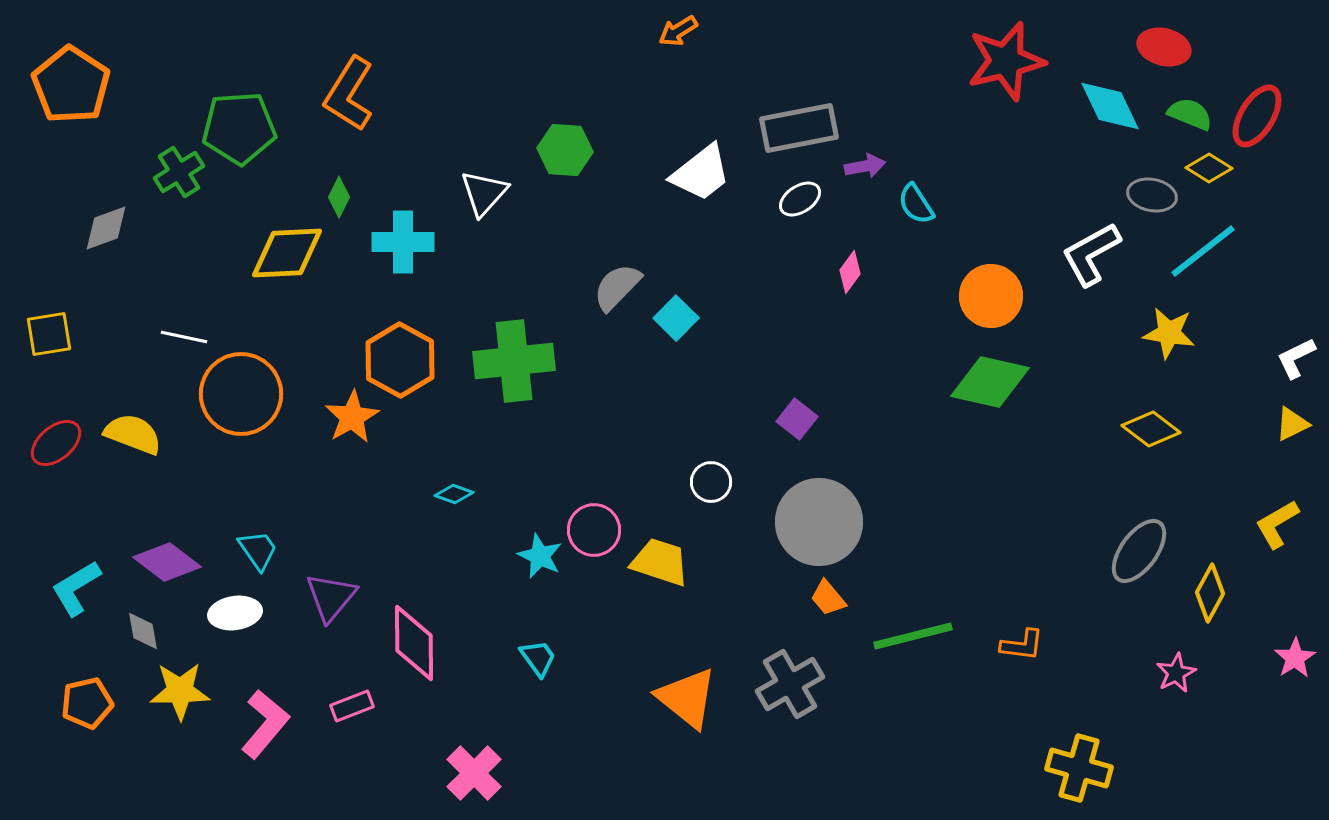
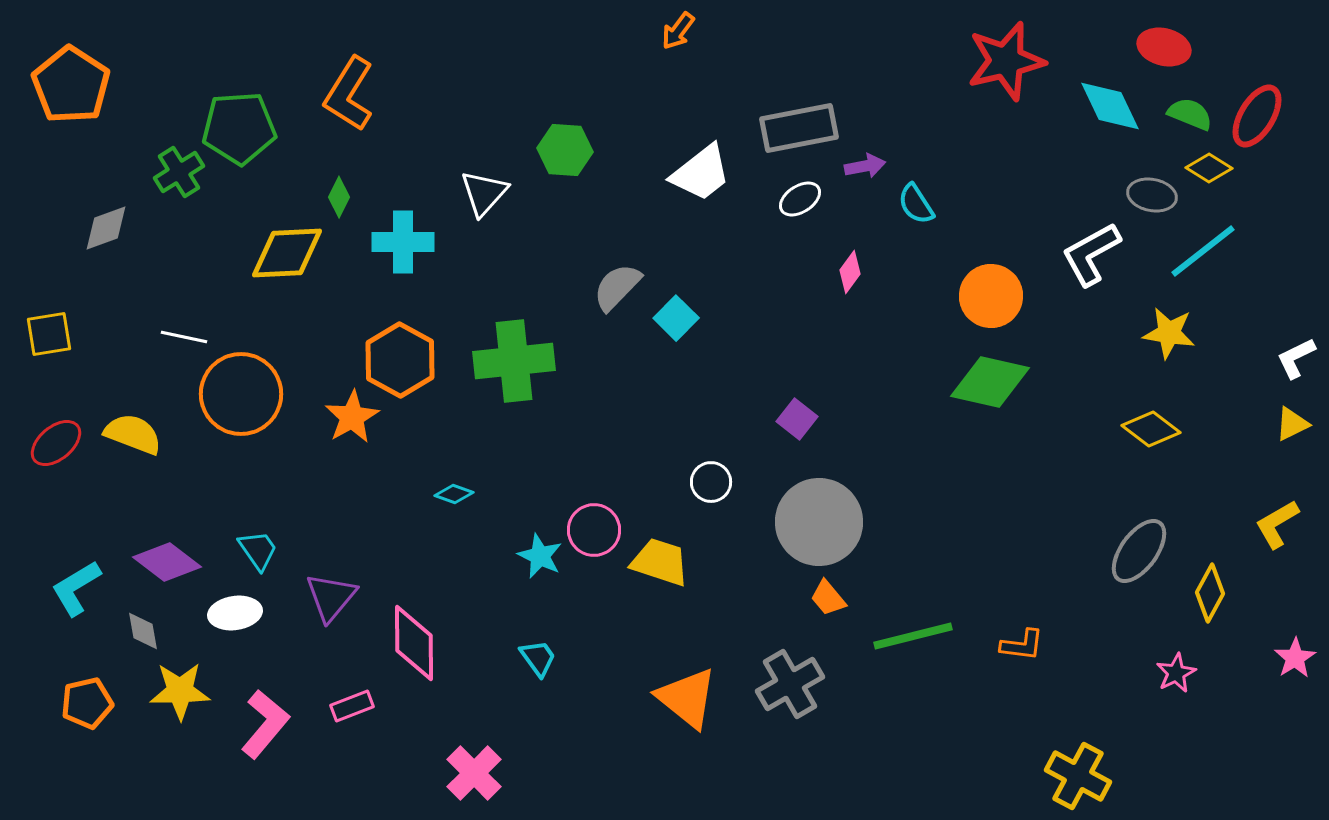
orange arrow at (678, 31): rotated 21 degrees counterclockwise
yellow cross at (1079, 768): moved 1 px left, 8 px down; rotated 12 degrees clockwise
